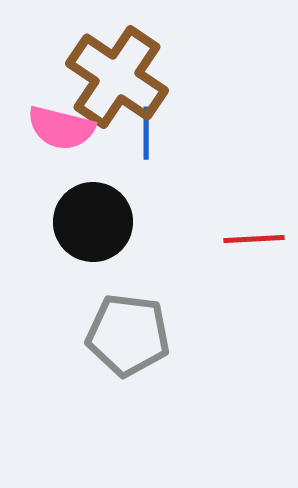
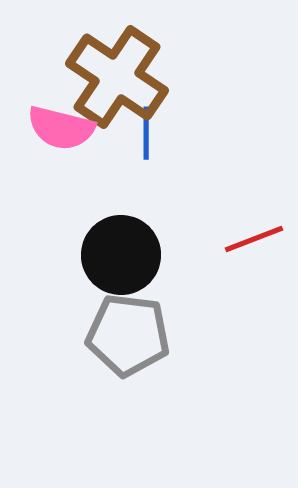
black circle: moved 28 px right, 33 px down
red line: rotated 18 degrees counterclockwise
